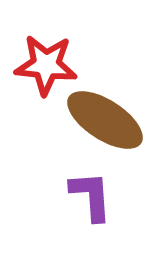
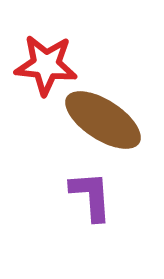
brown ellipse: moved 2 px left
